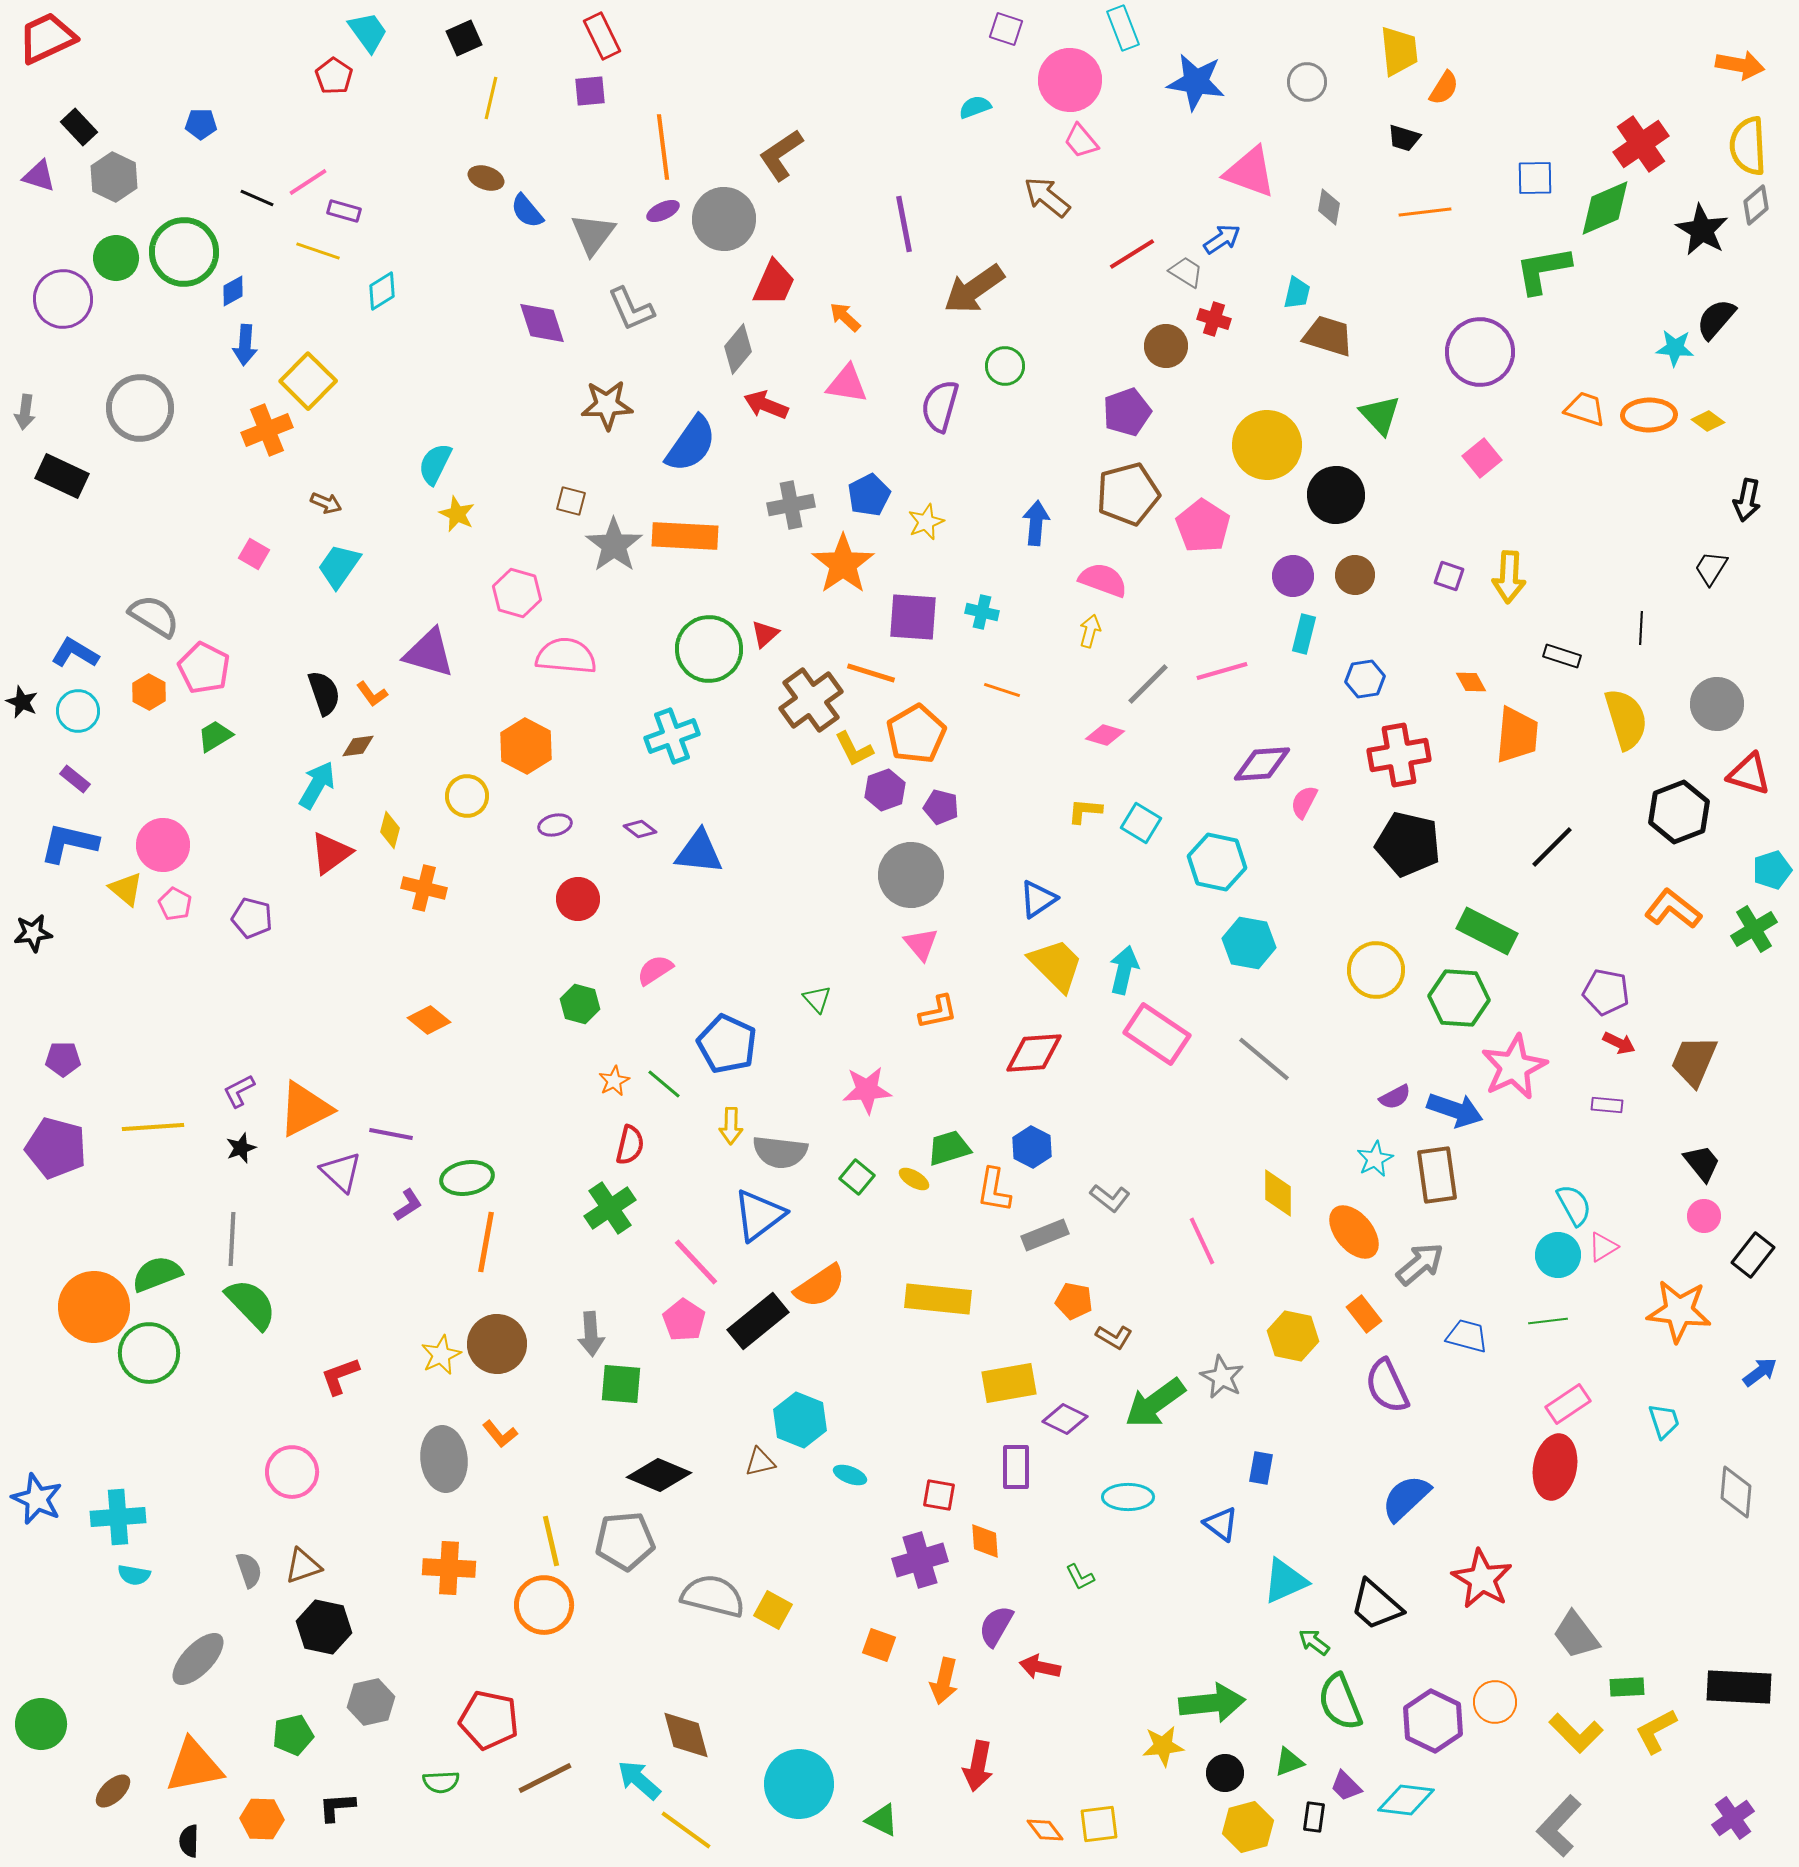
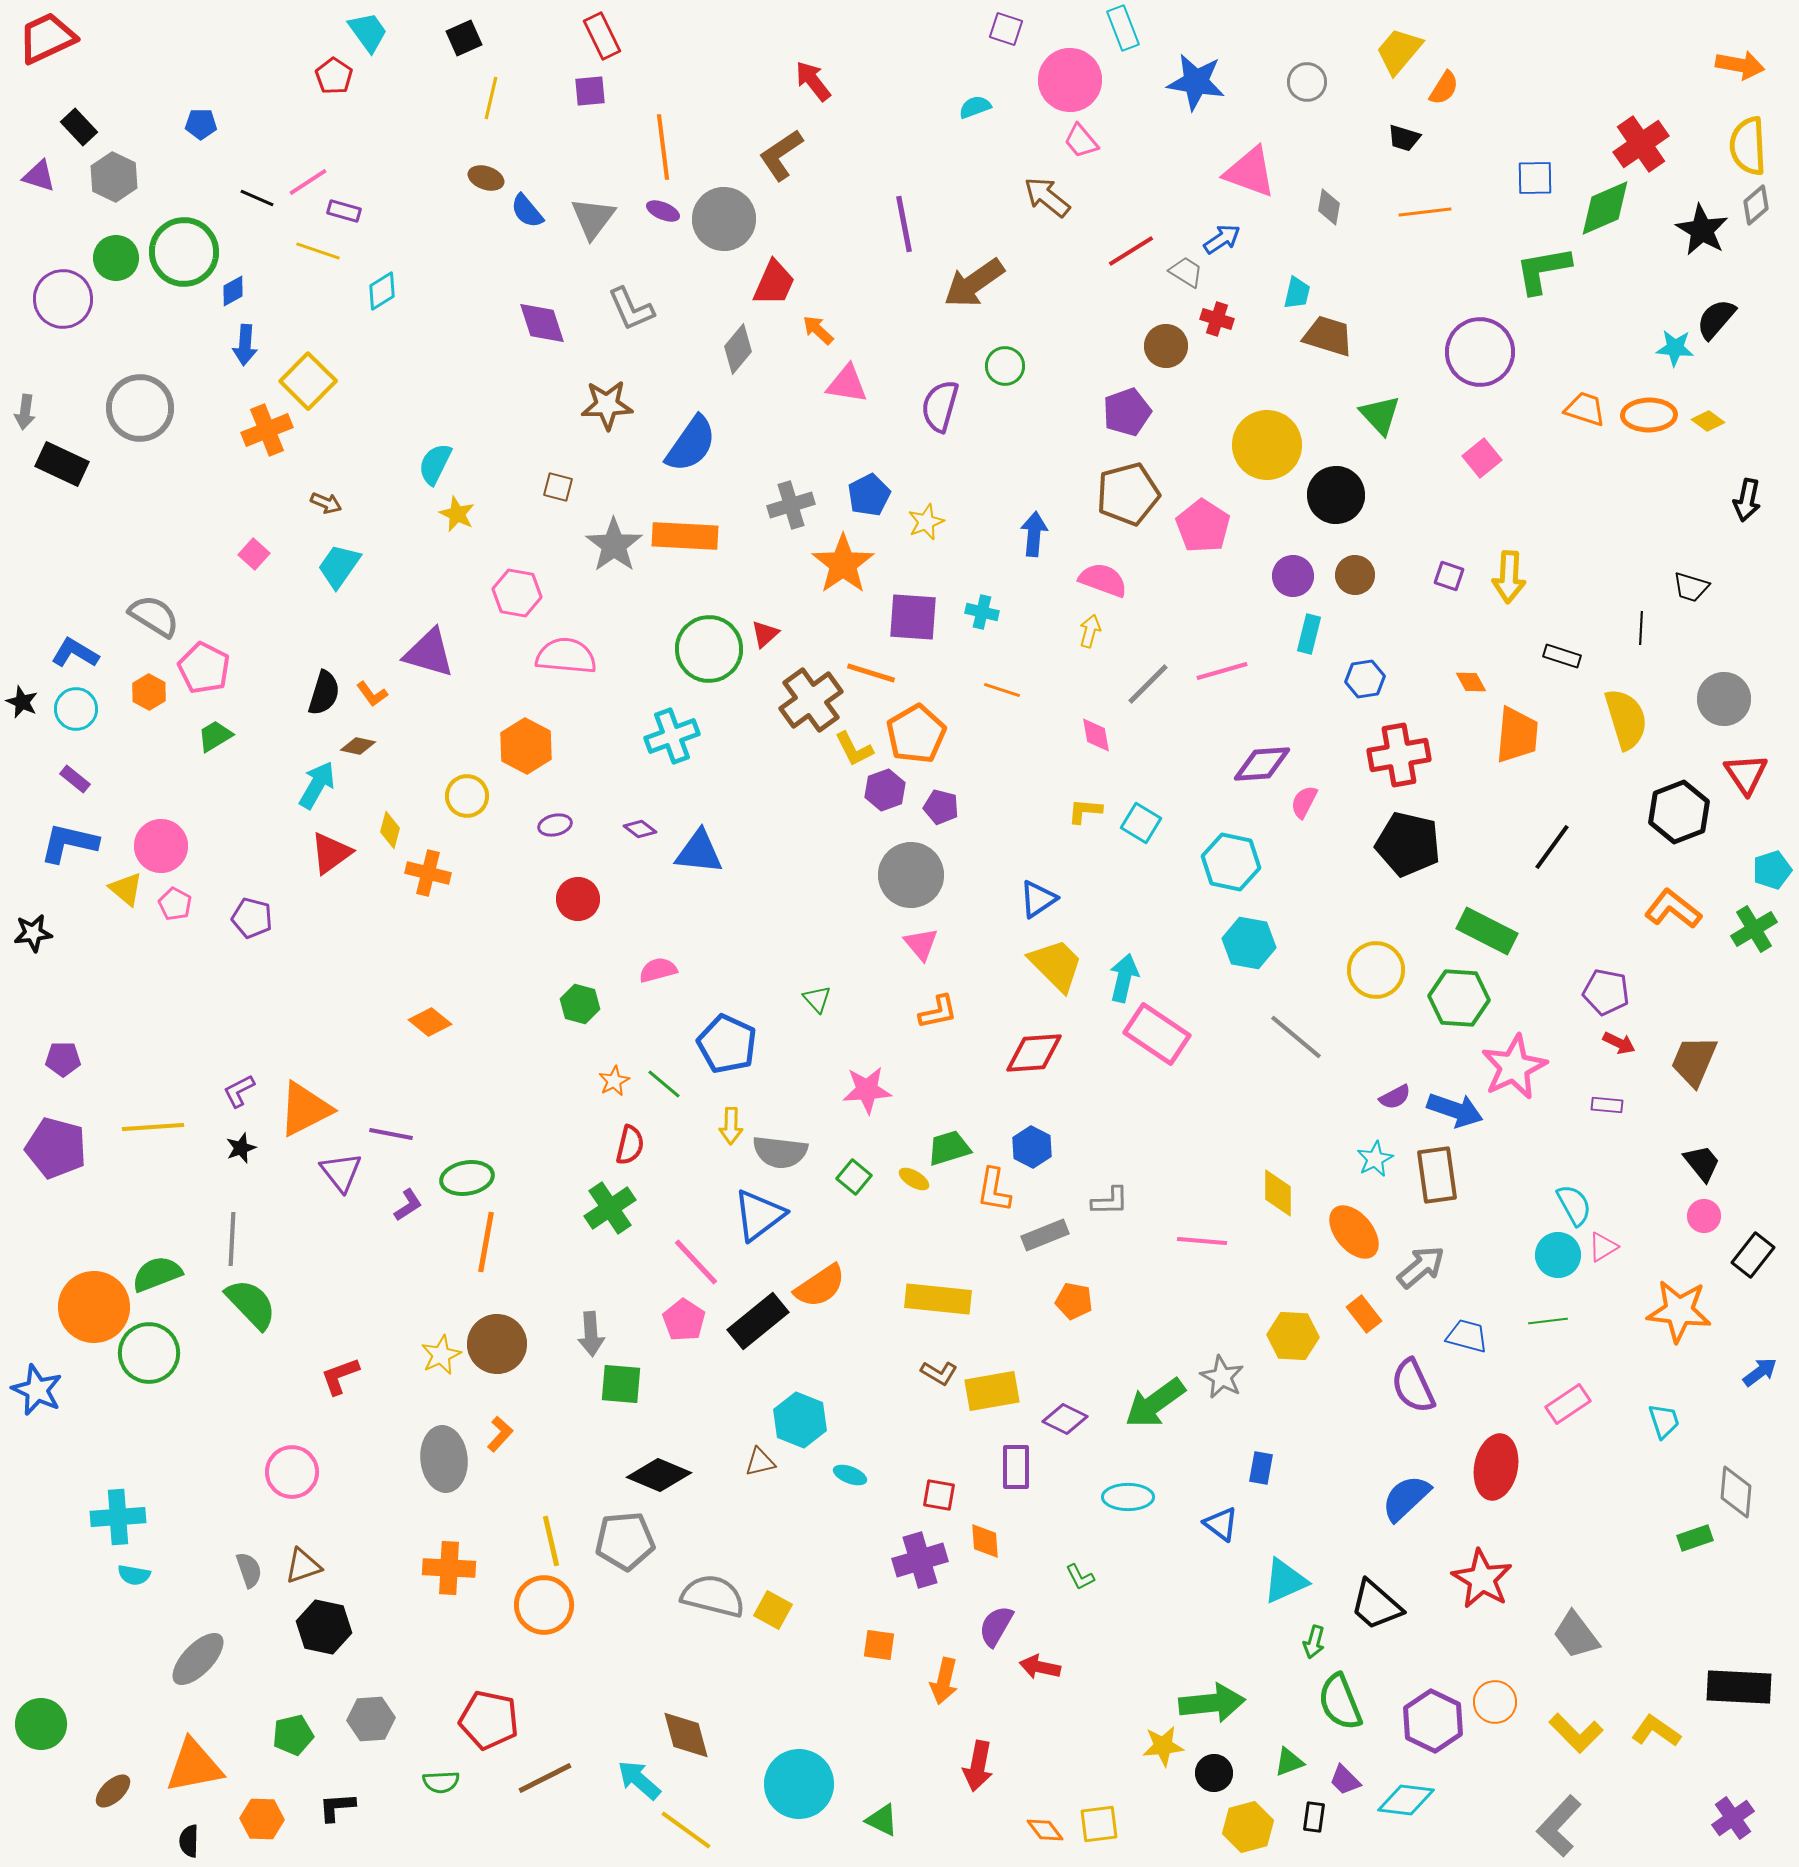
yellow trapezoid at (1399, 51): rotated 134 degrees counterclockwise
purple ellipse at (663, 211): rotated 48 degrees clockwise
gray triangle at (593, 234): moved 16 px up
red line at (1132, 254): moved 1 px left, 3 px up
brown arrow at (974, 289): moved 6 px up
orange arrow at (845, 317): moved 27 px left, 13 px down
red cross at (1214, 319): moved 3 px right
red arrow at (766, 405): moved 47 px right, 324 px up; rotated 30 degrees clockwise
black rectangle at (62, 476): moved 12 px up
brown square at (571, 501): moved 13 px left, 14 px up
gray cross at (791, 505): rotated 6 degrees counterclockwise
blue arrow at (1036, 523): moved 2 px left, 11 px down
pink square at (254, 554): rotated 12 degrees clockwise
black trapezoid at (1711, 568): moved 20 px left, 19 px down; rotated 105 degrees counterclockwise
pink hexagon at (517, 593): rotated 6 degrees counterclockwise
cyan rectangle at (1304, 634): moved 5 px right
black semicircle at (324, 693): rotated 36 degrees clockwise
gray circle at (1717, 704): moved 7 px right, 5 px up
cyan circle at (78, 711): moved 2 px left, 2 px up
pink diamond at (1105, 735): moved 9 px left; rotated 63 degrees clockwise
brown diamond at (358, 746): rotated 20 degrees clockwise
red triangle at (1749, 774): moved 3 px left; rotated 39 degrees clockwise
pink circle at (163, 845): moved 2 px left, 1 px down
black line at (1552, 847): rotated 9 degrees counterclockwise
cyan hexagon at (1217, 862): moved 14 px right
orange cross at (424, 888): moved 4 px right, 15 px up
pink semicircle at (655, 970): moved 3 px right; rotated 18 degrees clockwise
cyan arrow at (1124, 970): moved 8 px down
orange diamond at (429, 1020): moved 1 px right, 2 px down
gray line at (1264, 1059): moved 32 px right, 22 px up
purple triangle at (341, 1172): rotated 9 degrees clockwise
green square at (857, 1177): moved 3 px left
gray L-shape at (1110, 1198): moved 3 px down; rotated 39 degrees counterclockwise
pink line at (1202, 1241): rotated 60 degrees counterclockwise
gray arrow at (1420, 1264): moved 1 px right, 3 px down
yellow hexagon at (1293, 1336): rotated 9 degrees counterclockwise
brown L-shape at (1114, 1337): moved 175 px left, 36 px down
yellow rectangle at (1009, 1383): moved 17 px left, 8 px down
purple semicircle at (1387, 1386): moved 26 px right
orange L-shape at (500, 1434): rotated 99 degrees counterclockwise
red ellipse at (1555, 1467): moved 59 px left
blue star at (37, 1499): moved 109 px up
green arrow at (1314, 1642): rotated 112 degrees counterclockwise
orange square at (879, 1645): rotated 12 degrees counterclockwise
green rectangle at (1627, 1687): moved 68 px right, 149 px up; rotated 16 degrees counterclockwise
gray hexagon at (371, 1702): moved 17 px down; rotated 9 degrees clockwise
yellow L-shape at (1656, 1731): rotated 63 degrees clockwise
black circle at (1225, 1773): moved 11 px left
purple trapezoid at (1346, 1786): moved 1 px left, 6 px up
